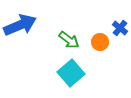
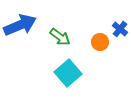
blue cross: moved 1 px down
green arrow: moved 9 px left, 3 px up
cyan square: moved 3 px left
